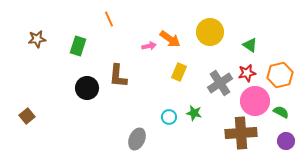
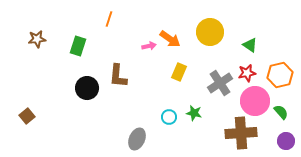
orange line: rotated 42 degrees clockwise
green semicircle: rotated 21 degrees clockwise
